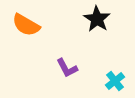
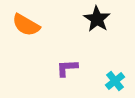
purple L-shape: rotated 115 degrees clockwise
